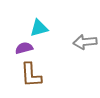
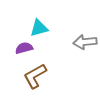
brown L-shape: moved 4 px right, 1 px down; rotated 64 degrees clockwise
